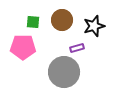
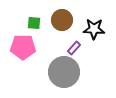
green square: moved 1 px right, 1 px down
black star: moved 3 px down; rotated 20 degrees clockwise
purple rectangle: moved 3 px left; rotated 32 degrees counterclockwise
